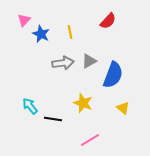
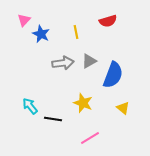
red semicircle: rotated 30 degrees clockwise
yellow line: moved 6 px right
pink line: moved 2 px up
